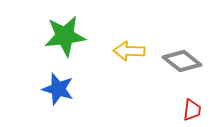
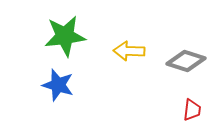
gray diamond: moved 4 px right; rotated 21 degrees counterclockwise
blue star: moved 4 px up
